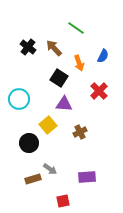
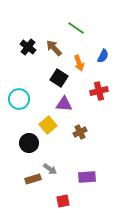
red cross: rotated 30 degrees clockwise
